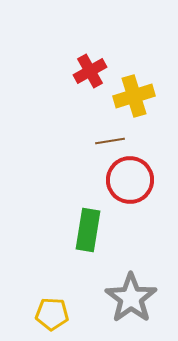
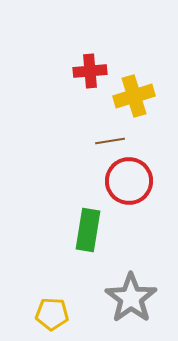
red cross: rotated 24 degrees clockwise
red circle: moved 1 px left, 1 px down
